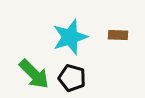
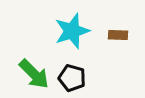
cyan star: moved 2 px right, 6 px up
